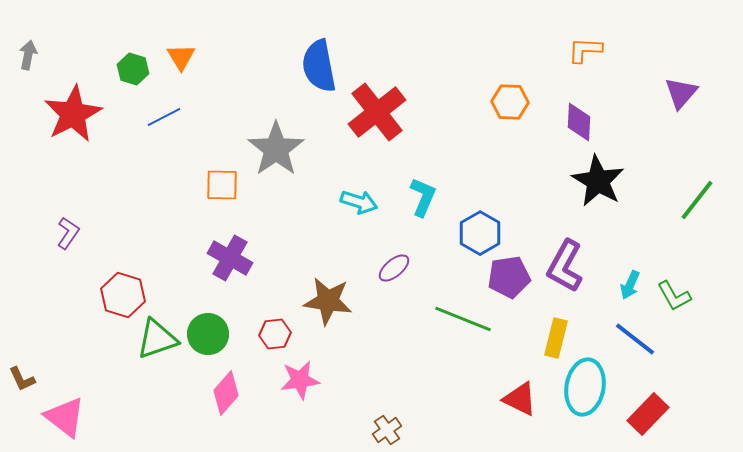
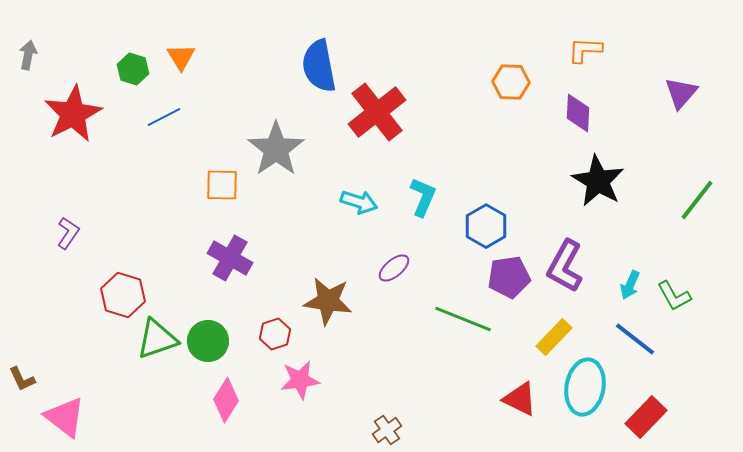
orange hexagon at (510, 102): moved 1 px right, 20 px up
purple diamond at (579, 122): moved 1 px left, 9 px up
blue hexagon at (480, 233): moved 6 px right, 7 px up
green circle at (208, 334): moved 7 px down
red hexagon at (275, 334): rotated 12 degrees counterclockwise
yellow rectangle at (556, 338): moved 2 px left, 1 px up; rotated 30 degrees clockwise
pink diamond at (226, 393): moved 7 px down; rotated 9 degrees counterclockwise
red rectangle at (648, 414): moved 2 px left, 3 px down
